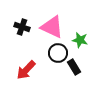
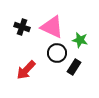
black circle: moved 1 px left
black rectangle: rotated 63 degrees clockwise
